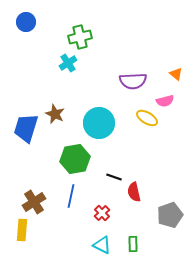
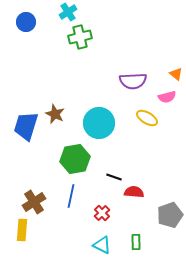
cyan cross: moved 51 px up
pink semicircle: moved 2 px right, 4 px up
blue trapezoid: moved 2 px up
red semicircle: rotated 108 degrees clockwise
green rectangle: moved 3 px right, 2 px up
